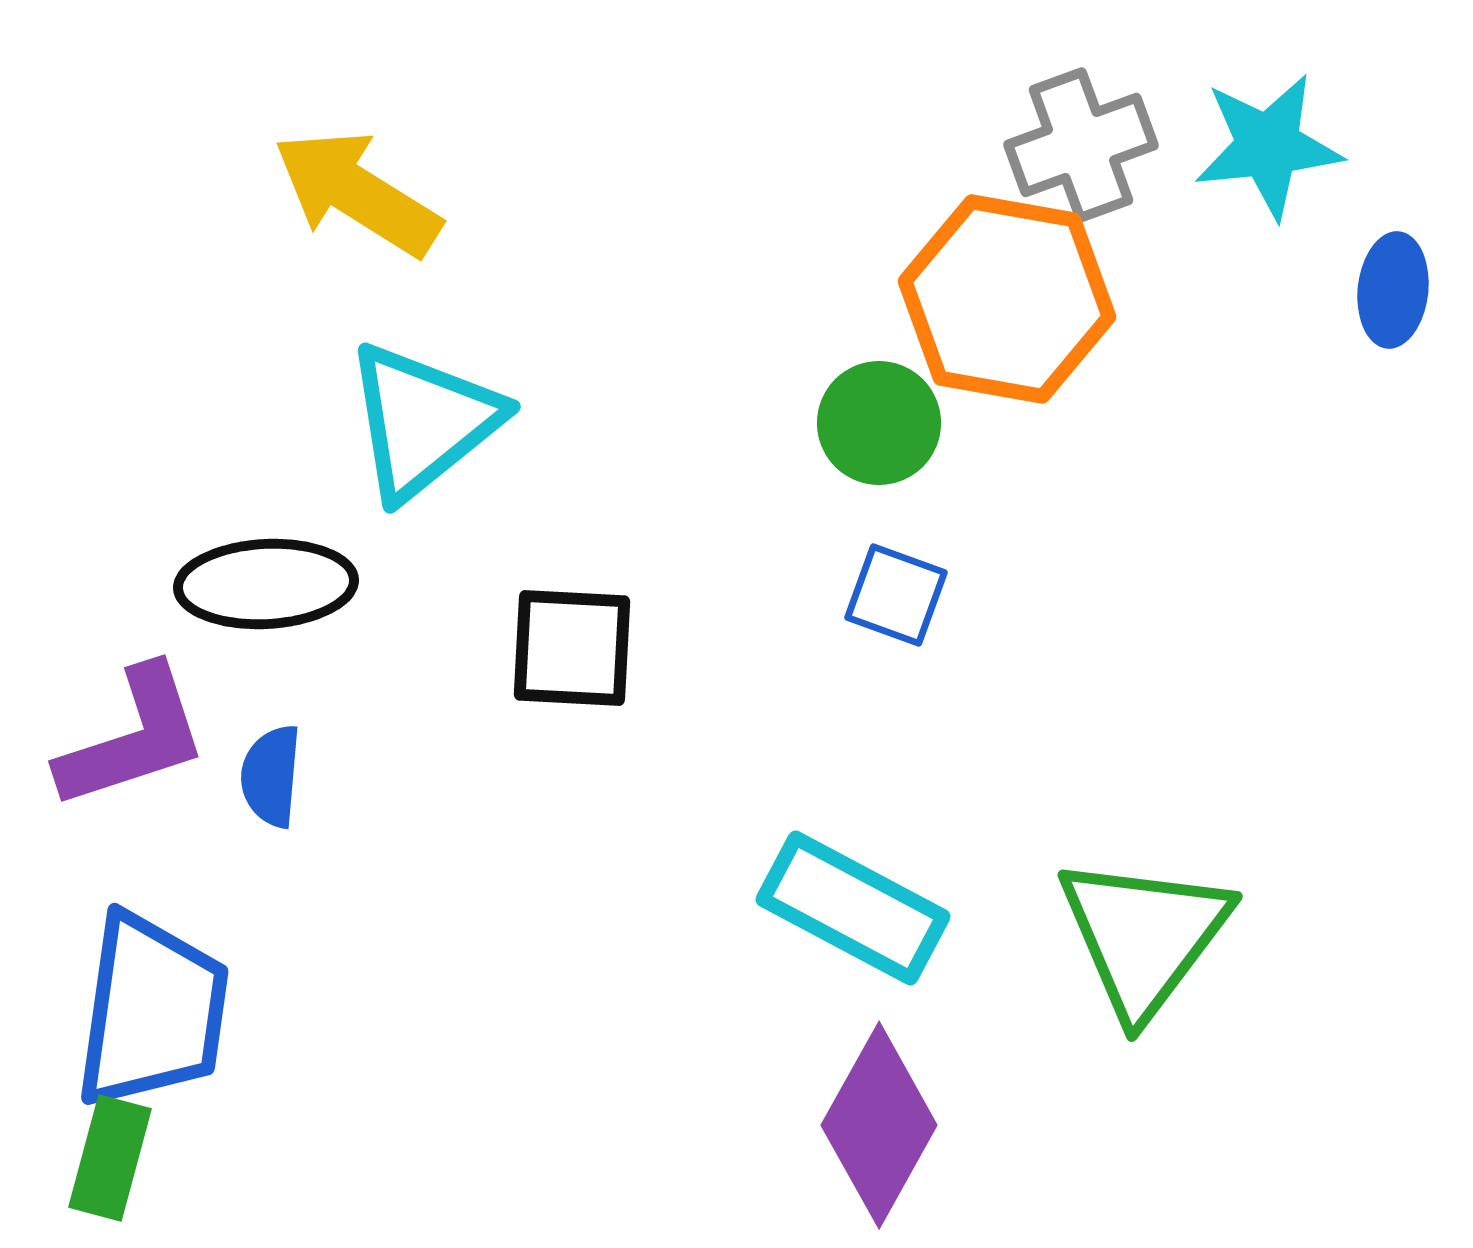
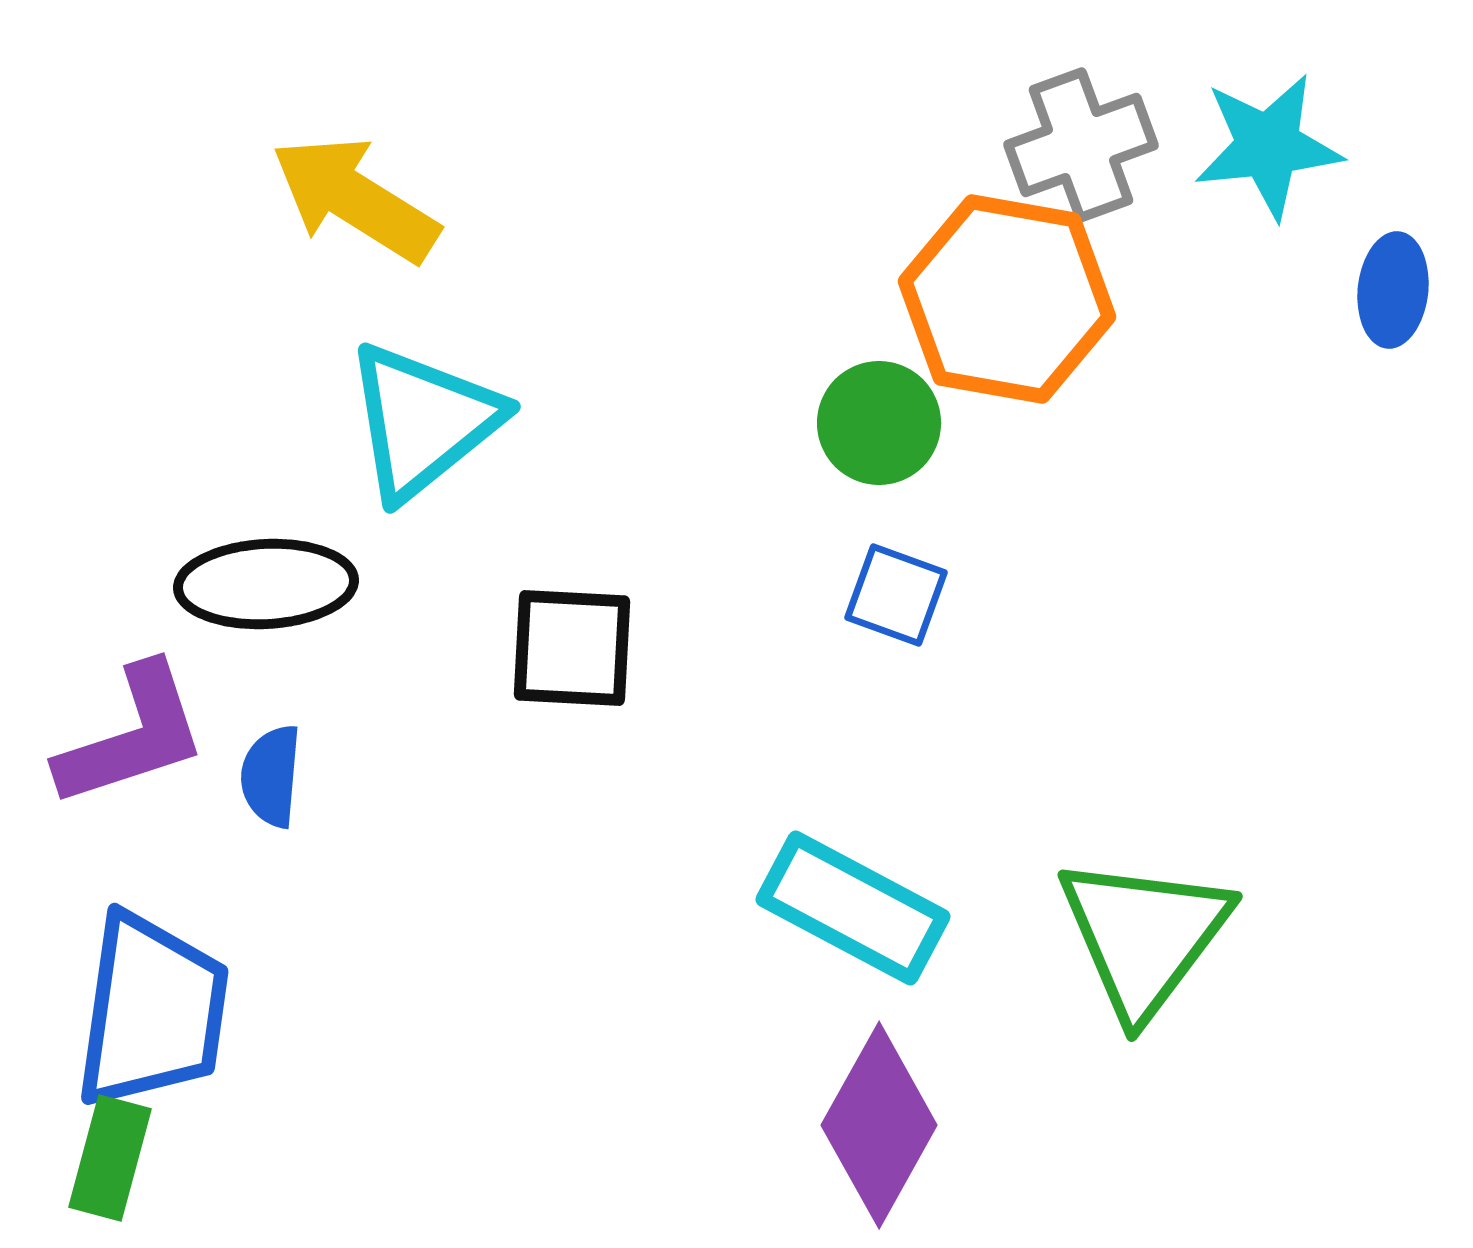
yellow arrow: moved 2 px left, 6 px down
purple L-shape: moved 1 px left, 2 px up
